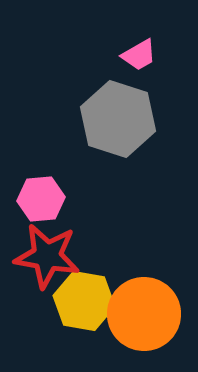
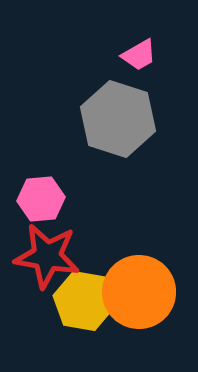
orange circle: moved 5 px left, 22 px up
